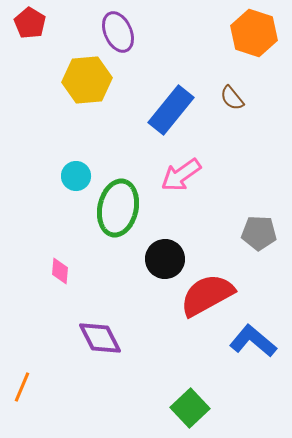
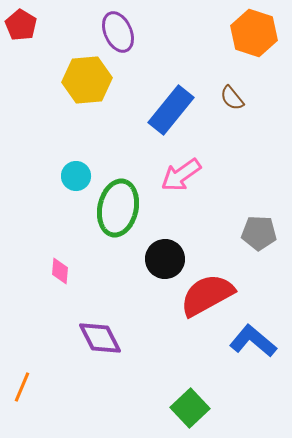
red pentagon: moved 9 px left, 2 px down
